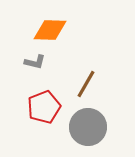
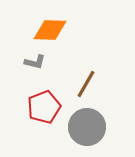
gray circle: moved 1 px left
